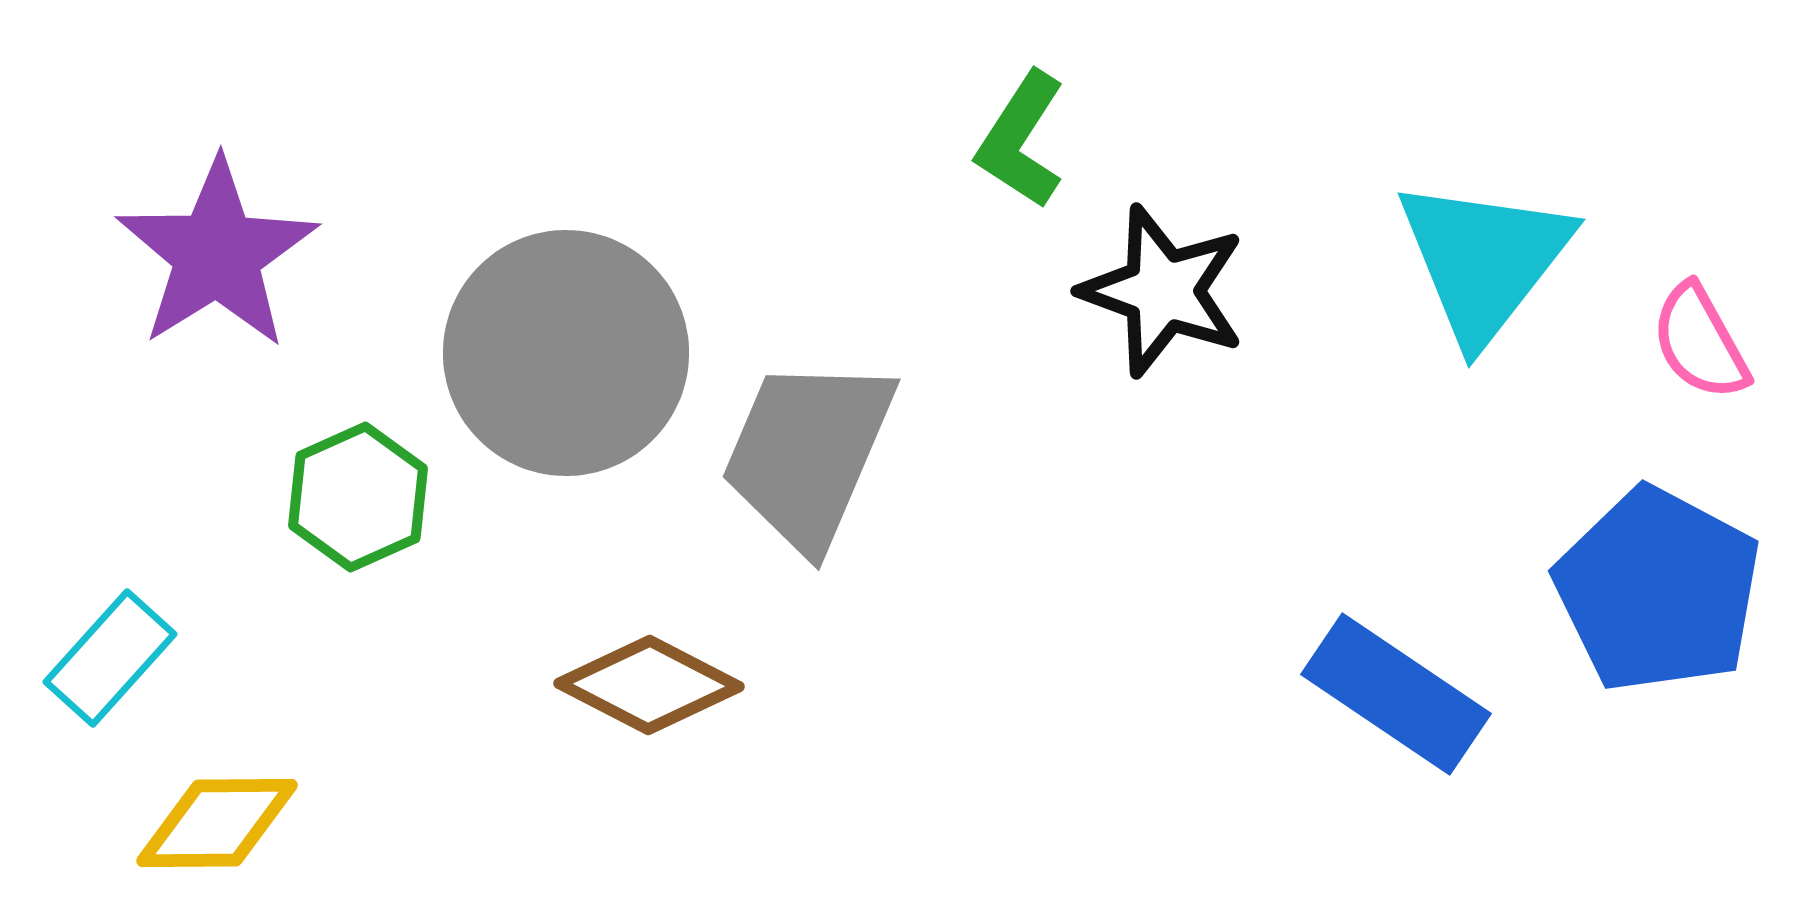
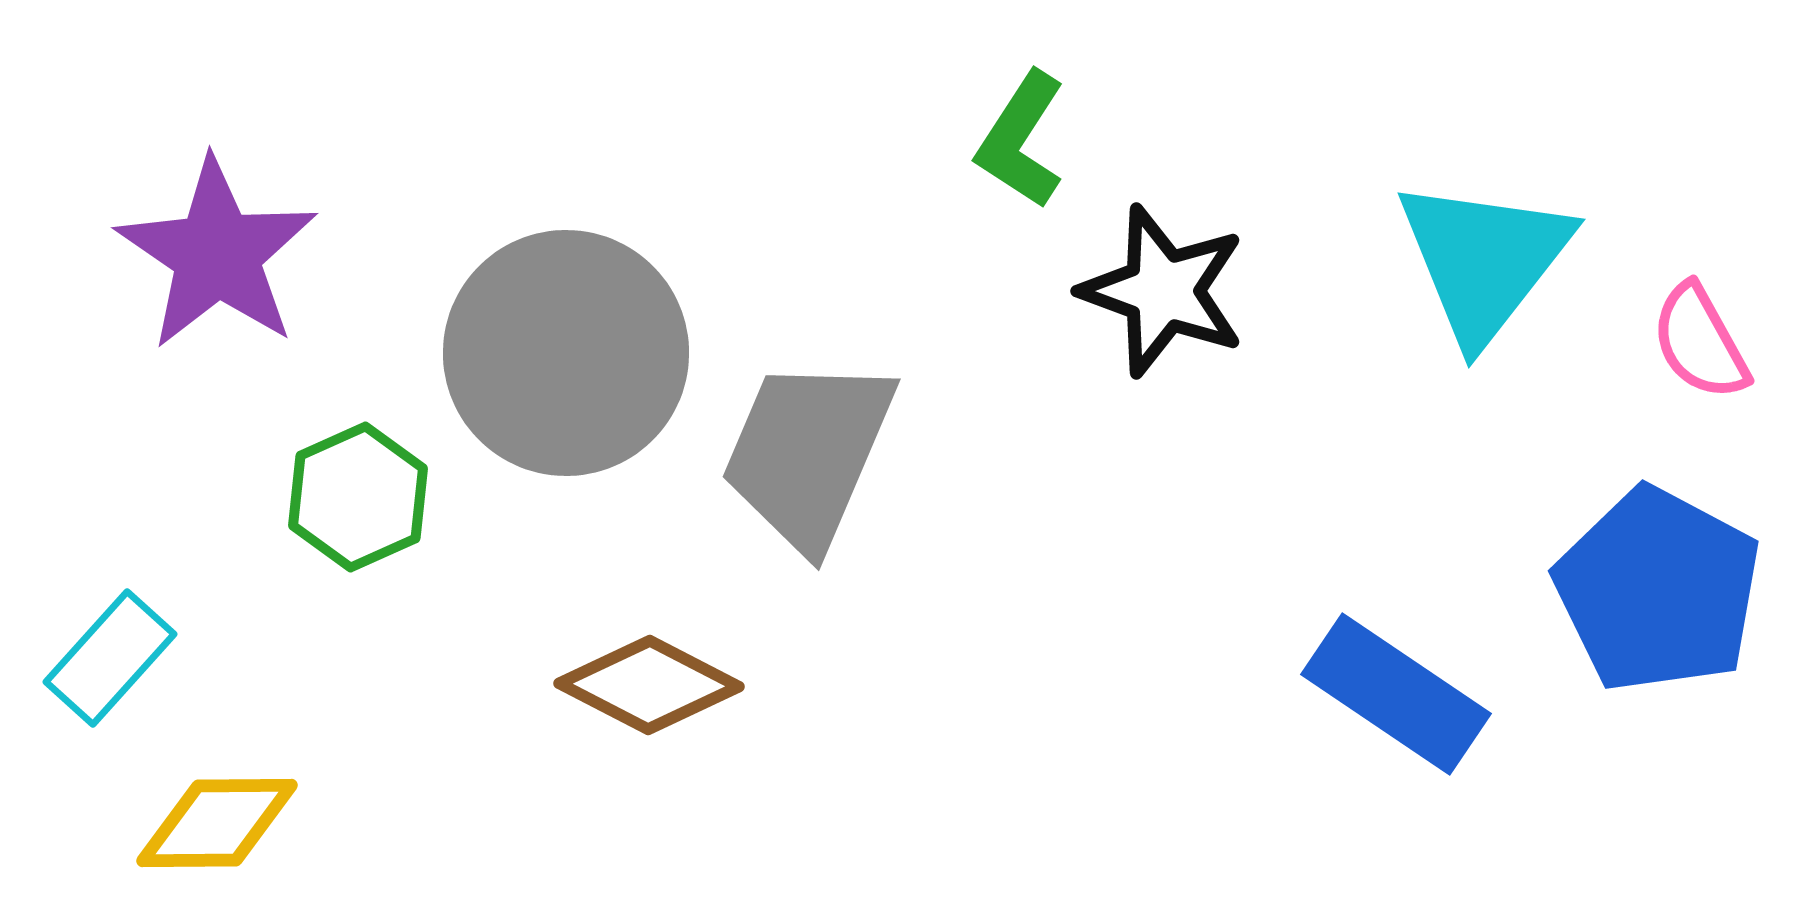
purple star: rotated 6 degrees counterclockwise
